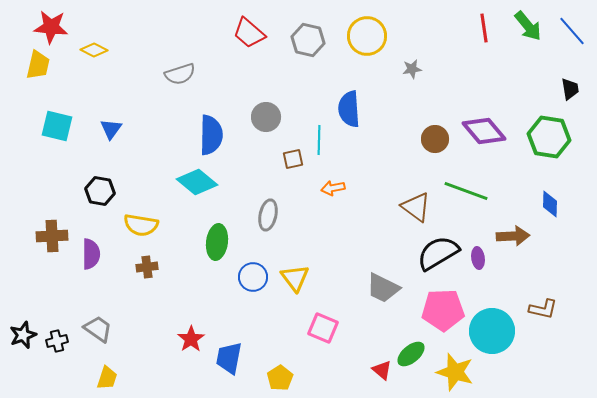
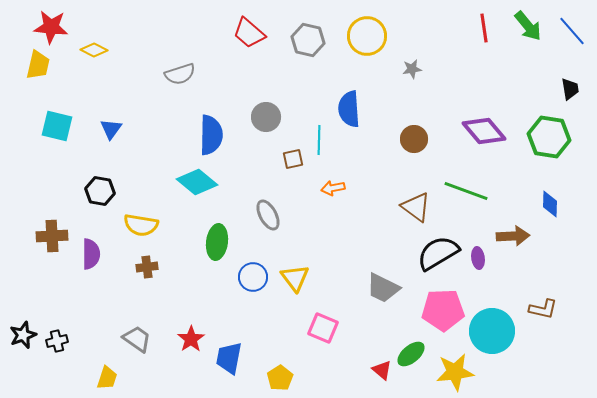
brown circle at (435, 139): moved 21 px left
gray ellipse at (268, 215): rotated 40 degrees counterclockwise
gray trapezoid at (98, 329): moved 39 px right, 10 px down
yellow star at (455, 372): rotated 24 degrees counterclockwise
